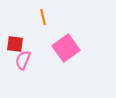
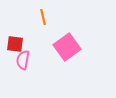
pink square: moved 1 px right, 1 px up
pink semicircle: rotated 12 degrees counterclockwise
